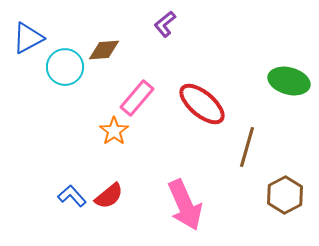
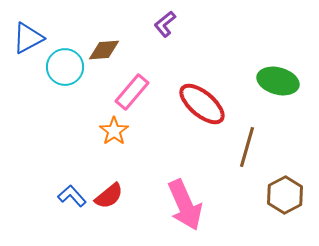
green ellipse: moved 11 px left
pink rectangle: moved 5 px left, 6 px up
